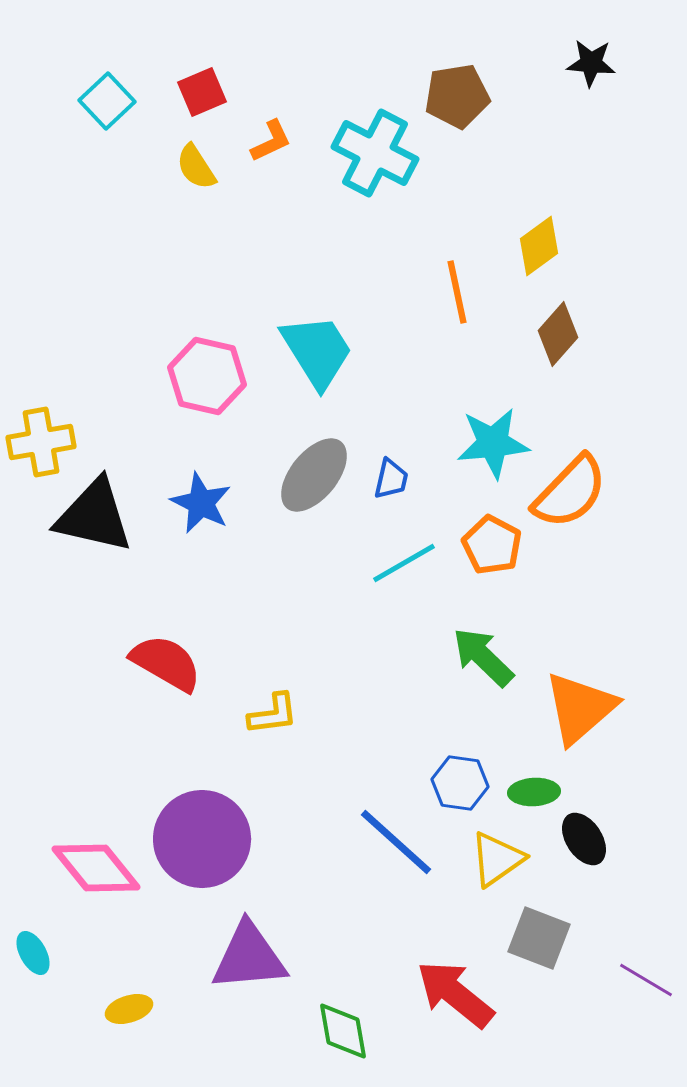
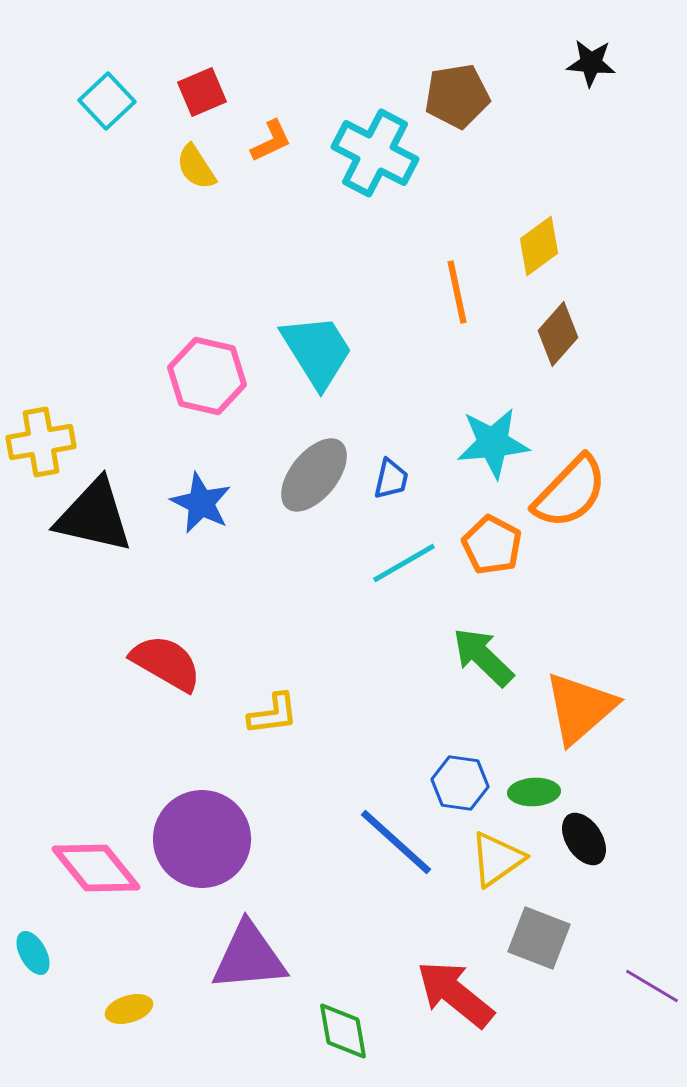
purple line: moved 6 px right, 6 px down
